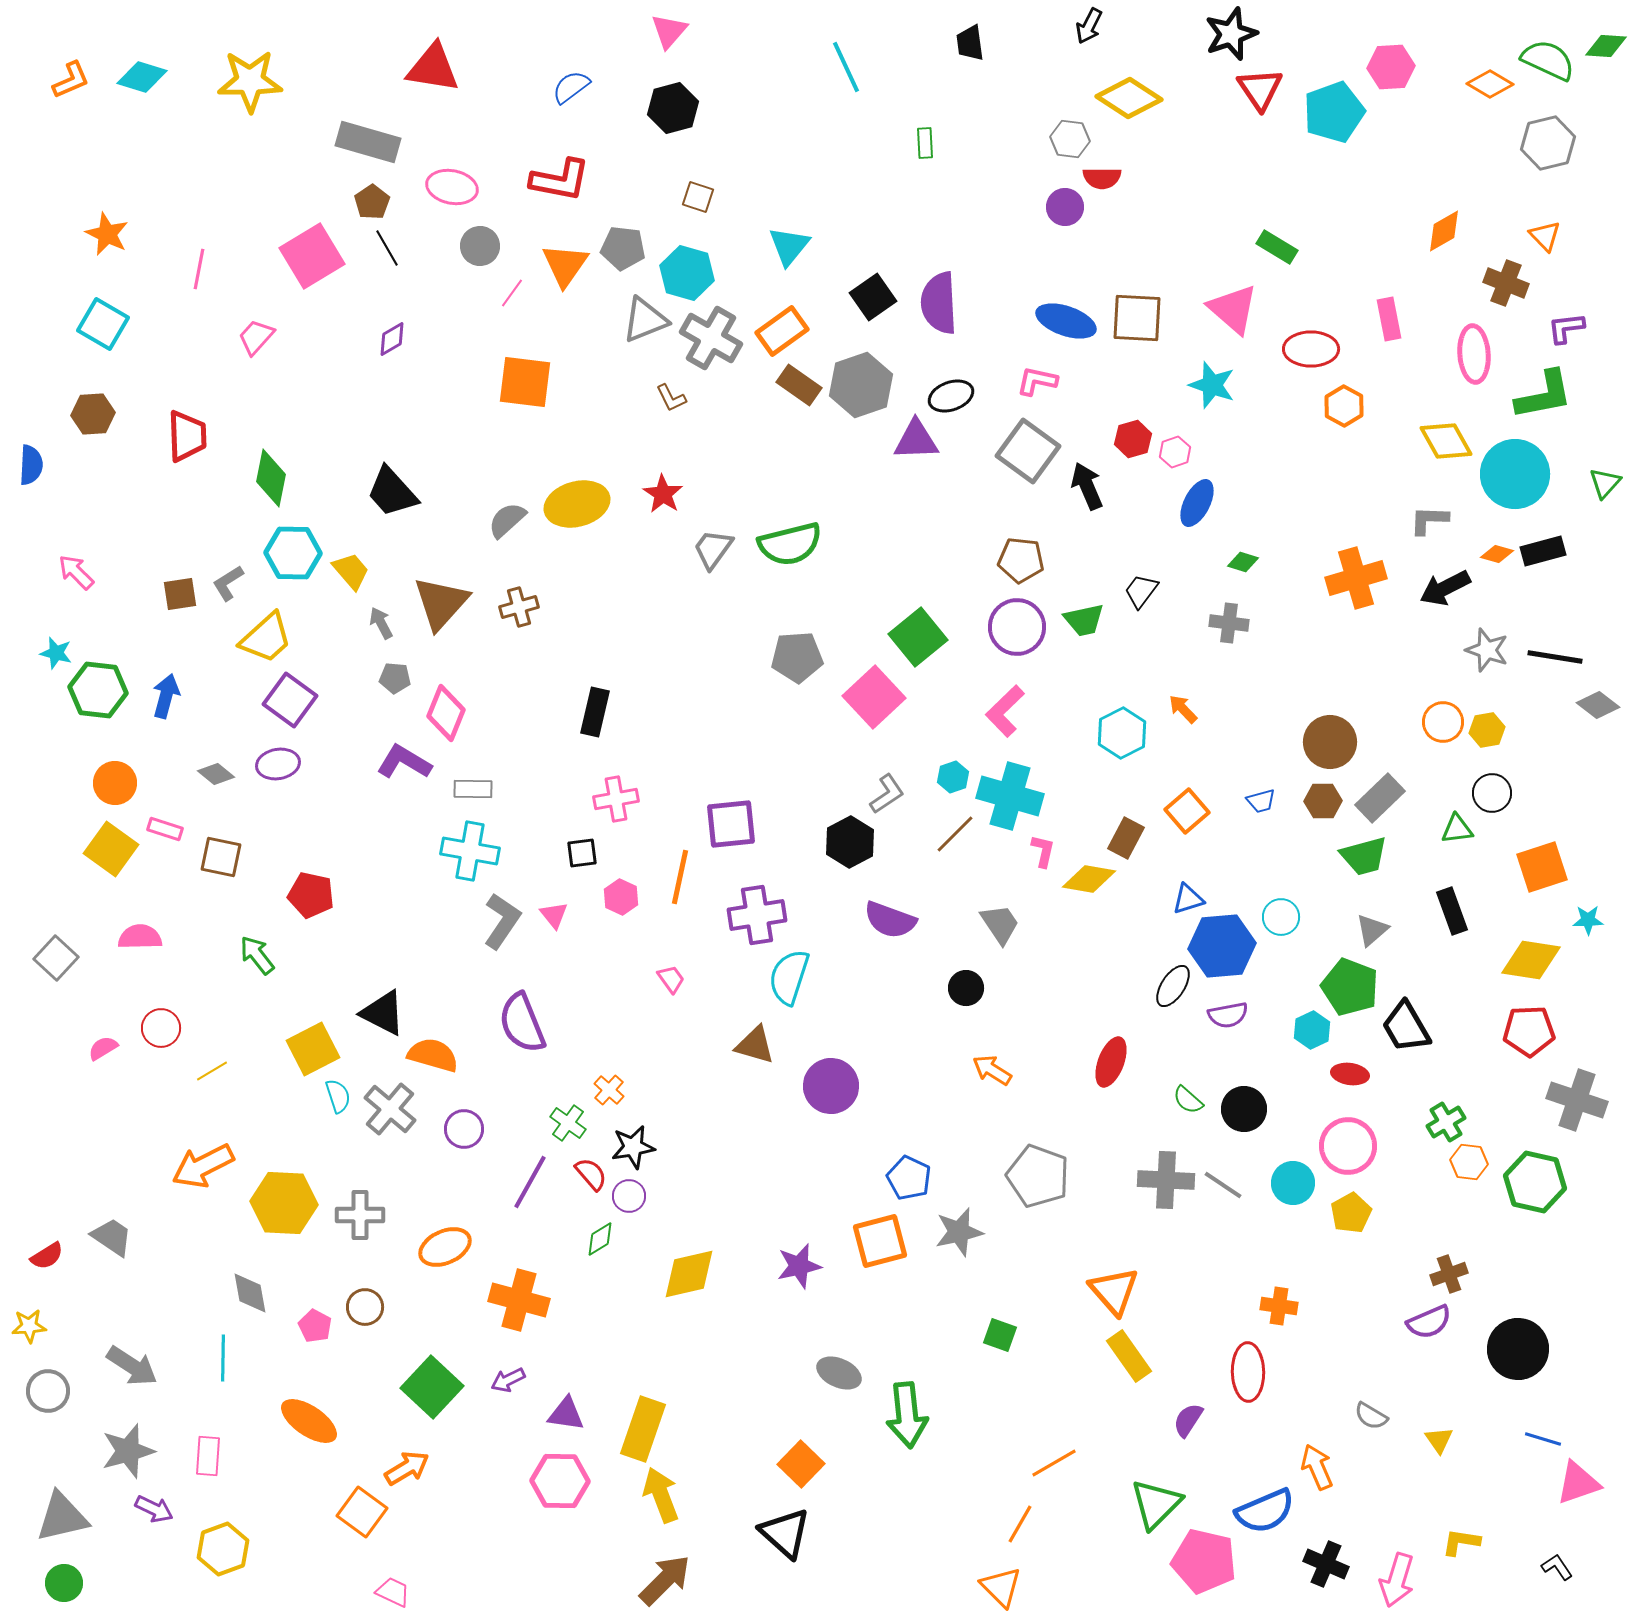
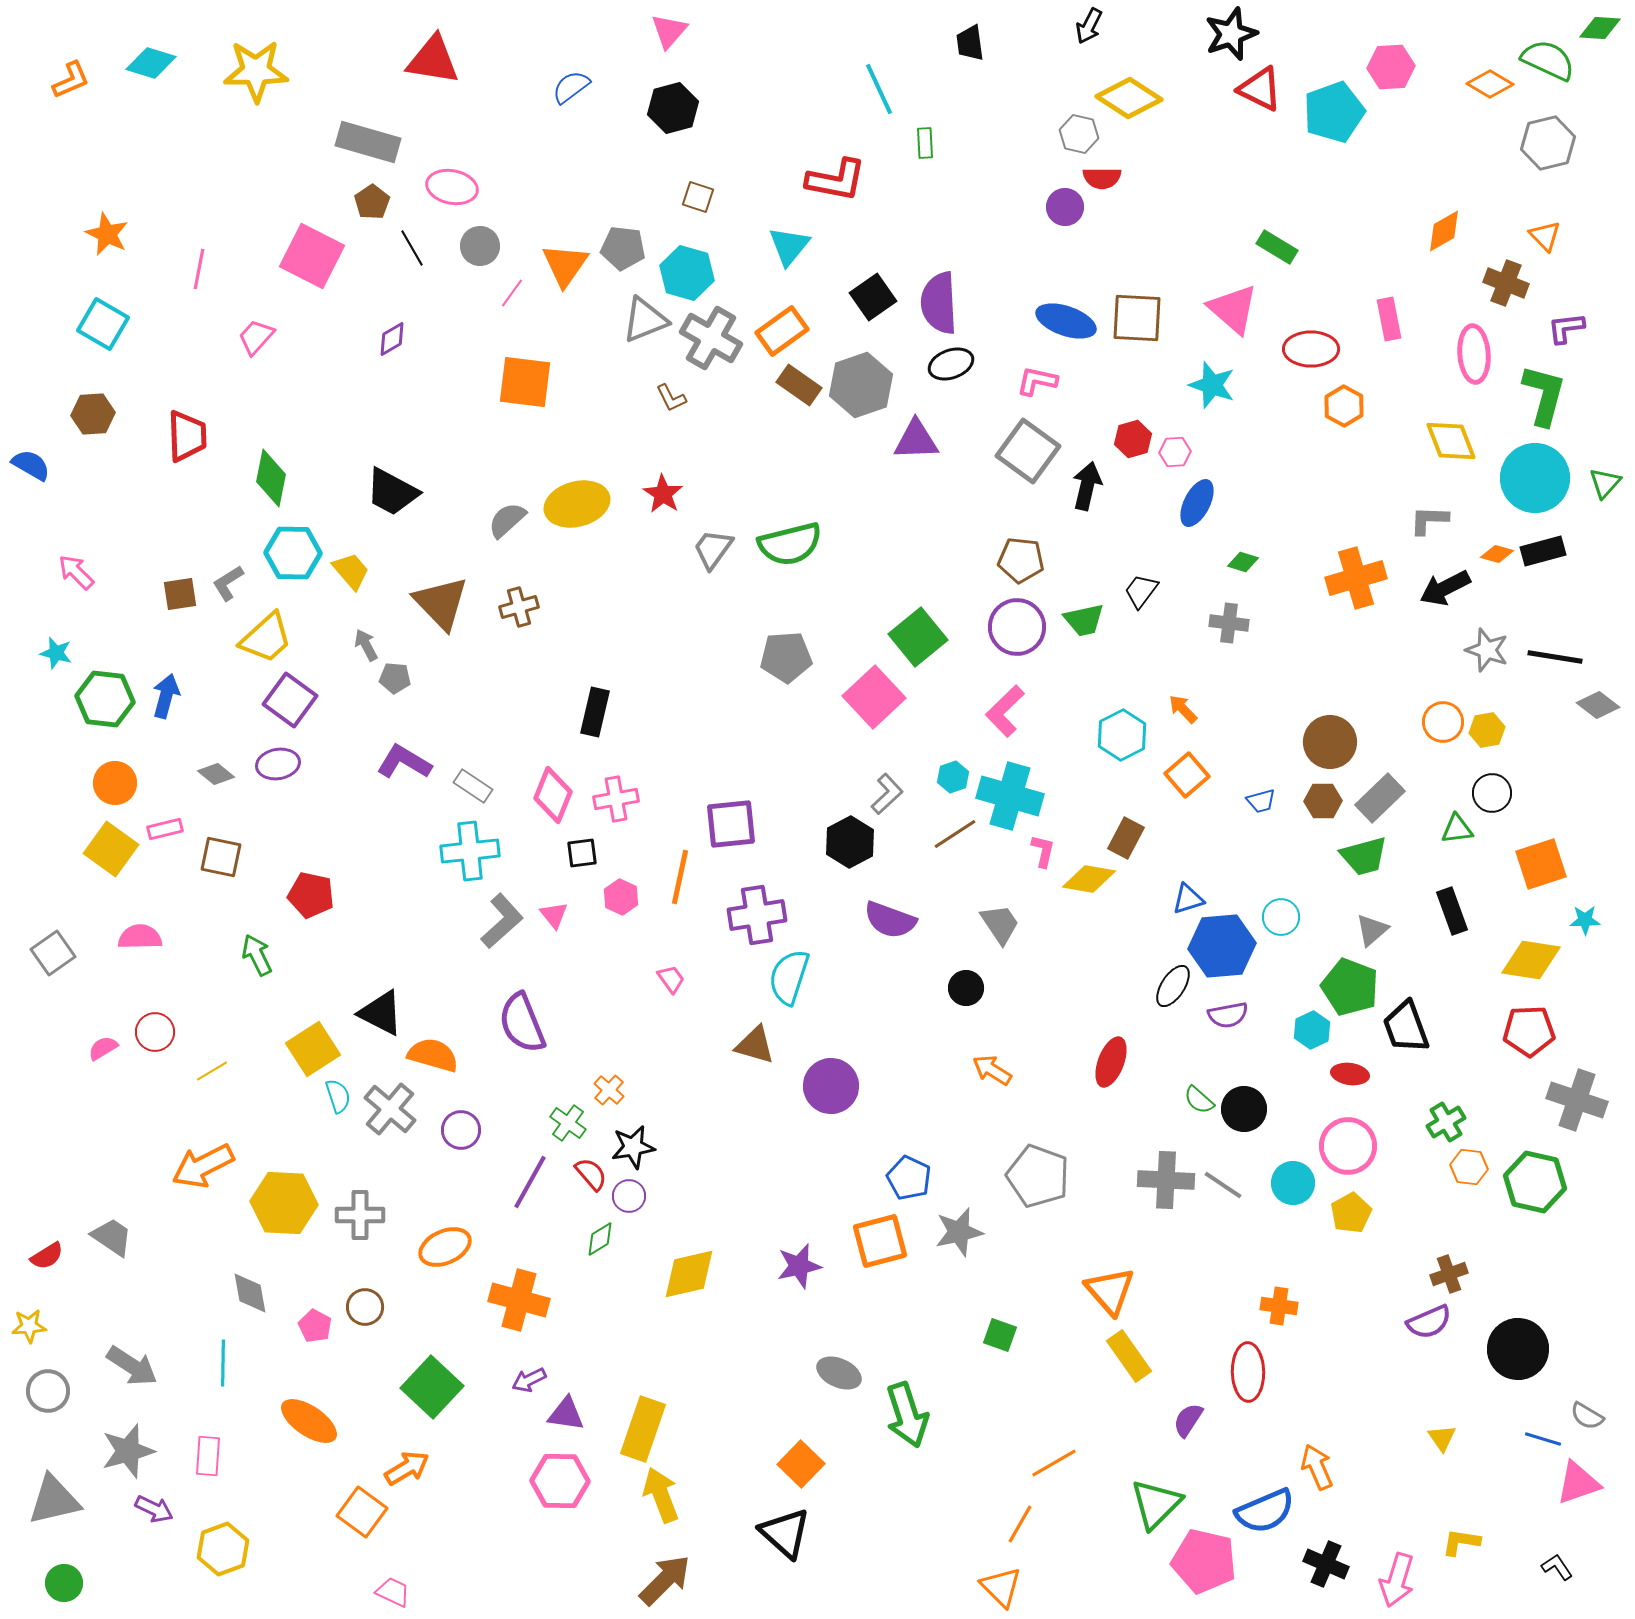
green diamond at (1606, 46): moved 6 px left, 18 px up
cyan line at (846, 67): moved 33 px right, 22 px down
red triangle at (433, 68): moved 8 px up
cyan diamond at (142, 77): moved 9 px right, 14 px up
yellow star at (250, 81): moved 6 px right, 10 px up
red triangle at (1260, 89): rotated 30 degrees counterclockwise
gray hexagon at (1070, 139): moved 9 px right, 5 px up; rotated 6 degrees clockwise
red L-shape at (560, 180): moved 276 px right
black line at (387, 248): moved 25 px right
pink square at (312, 256): rotated 32 degrees counterclockwise
green L-shape at (1544, 395): rotated 64 degrees counterclockwise
black ellipse at (951, 396): moved 32 px up
yellow diamond at (1446, 441): moved 5 px right; rotated 8 degrees clockwise
pink hexagon at (1175, 452): rotated 16 degrees clockwise
blue semicircle at (31, 465): rotated 63 degrees counterclockwise
cyan circle at (1515, 474): moved 20 px right, 4 px down
black arrow at (1087, 486): rotated 36 degrees clockwise
black trapezoid at (392, 492): rotated 20 degrees counterclockwise
brown triangle at (441, 603): rotated 26 degrees counterclockwise
gray arrow at (381, 623): moved 15 px left, 22 px down
gray pentagon at (797, 657): moved 11 px left
green hexagon at (98, 690): moved 7 px right, 9 px down
pink diamond at (446, 713): moved 107 px right, 82 px down
cyan hexagon at (1122, 733): moved 2 px down
gray rectangle at (473, 789): moved 3 px up; rotated 33 degrees clockwise
gray L-shape at (887, 794): rotated 9 degrees counterclockwise
orange square at (1187, 811): moved 36 px up
pink rectangle at (165, 829): rotated 32 degrees counterclockwise
brown line at (955, 834): rotated 12 degrees clockwise
cyan cross at (470, 851): rotated 16 degrees counterclockwise
orange square at (1542, 867): moved 1 px left, 3 px up
cyan star at (1588, 920): moved 3 px left
gray L-shape at (502, 921): rotated 14 degrees clockwise
green arrow at (257, 955): rotated 12 degrees clockwise
gray square at (56, 958): moved 3 px left, 5 px up; rotated 12 degrees clockwise
black triangle at (383, 1013): moved 2 px left
black trapezoid at (1406, 1027): rotated 10 degrees clockwise
red circle at (161, 1028): moved 6 px left, 4 px down
yellow square at (313, 1049): rotated 6 degrees counterclockwise
green semicircle at (1188, 1100): moved 11 px right
purple circle at (464, 1129): moved 3 px left, 1 px down
orange hexagon at (1469, 1162): moved 5 px down
orange triangle at (1114, 1291): moved 4 px left
cyan line at (223, 1358): moved 5 px down
purple arrow at (508, 1380): moved 21 px right
green arrow at (907, 1415): rotated 12 degrees counterclockwise
gray semicircle at (1371, 1416): moved 216 px right
yellow triangle at (1439, 1440): moved 3 px right, 2 px up
gray triangle at (62, 1517): moved 8 px left, 17 px up
